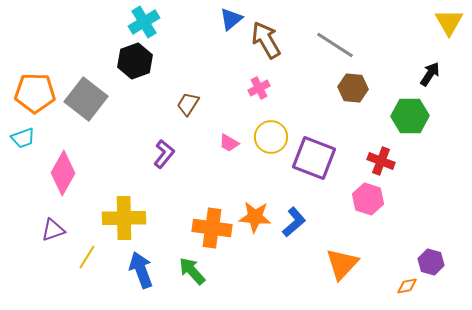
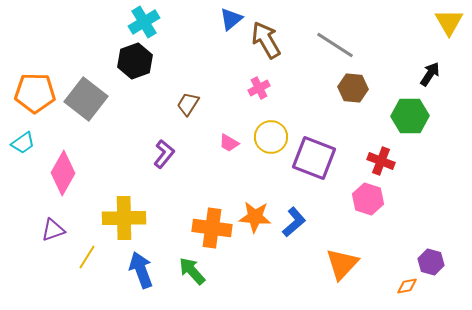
cyan trapezoid: moved 5 px down; rotated 15 degrees counterclockwise
